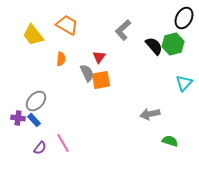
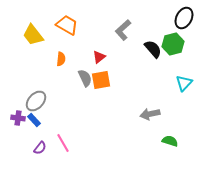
black semicircle: moved 1 px left, 3 px down
red triangle: rotated 16 degrees clockwise
gray semicircle: moved 2 px left, 5 px down
